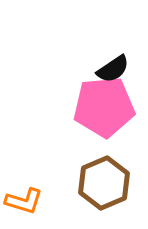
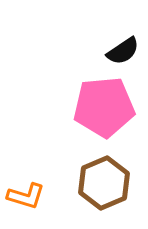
black semicircle: moved 10 px right, 18 px up
orange L-shape: moved 2 px right, 5 px up
